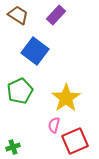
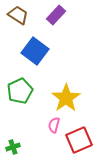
red square: moved 4 px right, 1 px up
